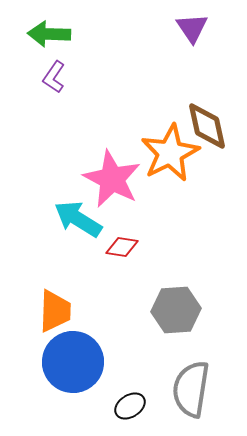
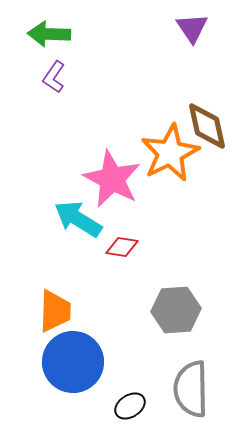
gray semicircle: rotated 10 degrees counterclockwise
